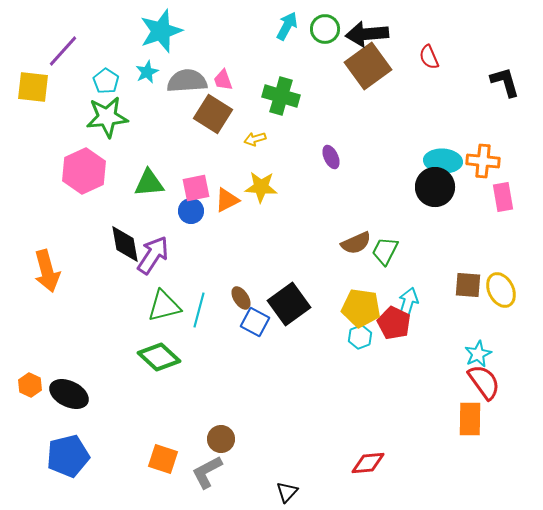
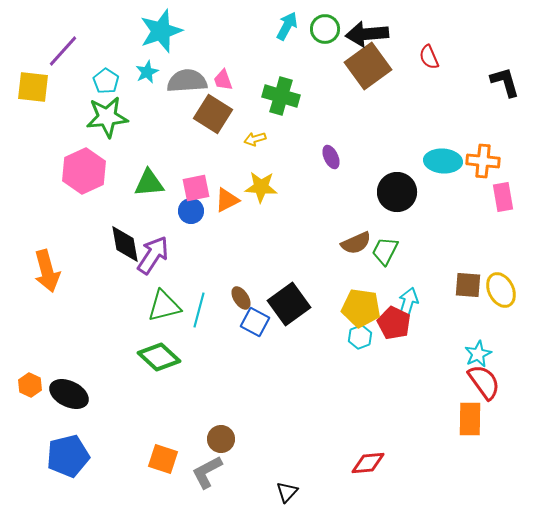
black circle at (435, 187): moved 38 px left, 5 px down
